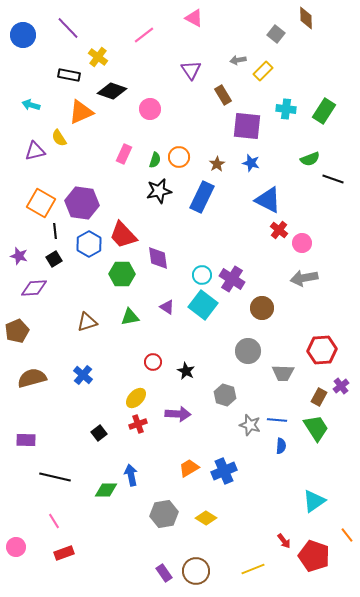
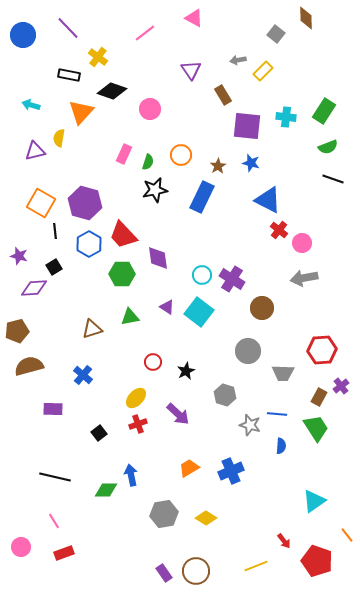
pink line at (144, 35): moved 1 px right, 2 px up
cyan cross at (286, 109): moved 8 px down
orange triangle at (81, 112): rotated 24 degrees counterclockwise
yellow semicircle at (59, 138): rotated 42 degrees clockwise
orange circle at (179, 157): moved 2 px right, 2 px up
green semicircle at (310, 159): moved 18 px right, 12 px up
green semicircle at (155, 160): moved 7 px left, 2 px down
brown star at (217, 164): moved 1 px right, 2 px down
black star at (159, 191): moved 4 px left, 1 px up
purple hexagon at (82, 203): moved 3 px right; rotated 8 degrees clockwise
black square at (54, 259): moved 8 px down
cyan square at (203, 305): moved 4 px left, 7 px down
brown triangle at (87, 322): moved 5 px right, 7 px down
brown pentagon at (17, 331): rotated 10 degrees clockwise
black star at (186, 371): rotated 18 degrees clockwise
brown semicircle at (32, 378): moved 3 px left, 12 px up
purple arrow at (178, 414): rotated 40 degrees clockwise
blue line at (277, 420): moved 6 px up
purple rectangle at (26, 440): moved 27 px right, 31 px up
blue cross at (224, 471): moved 7 px right
pink circle at (16, 547): moved 5 px right
red pentagon at (314, 556): moved 3 px right, 5 px down
yellow line at (253, 569): moved 3 px right, 3 px up
